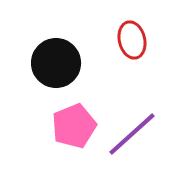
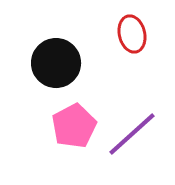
red ellipse: moved 6 px up
pink pentagon: rotated 6 degrees counterclockwise
